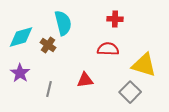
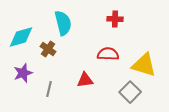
brown cross: moved 4 px down
red semicircle: moved 5 px down
purple star: moved 3 px right; rotated 18 degrees clockwise
